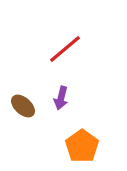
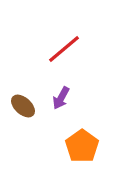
red line: moved 1 px left
purple arrow: rotated 15 degrees clockwise
